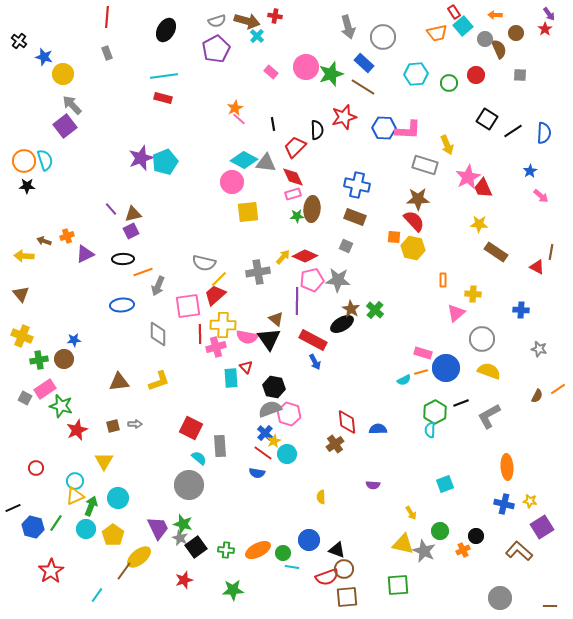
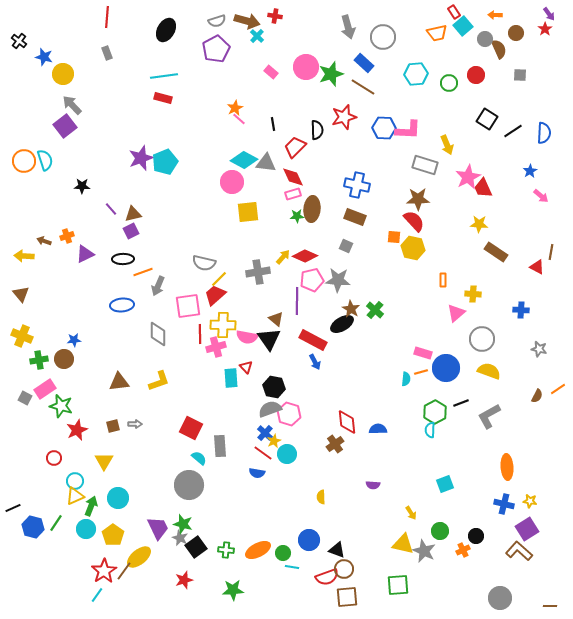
black star at (27, 186): moved 55 px right
cyan semicircle at (404, 380): moved 2 px right, 1 px up; rotated 56 degrees counterclockwise
red circle at (36, 468): moved 18 px right, 10 px up
purple square at (542, 527): moved 15 px left, 2 px down
red star at (51, 571): moved 53 px right
